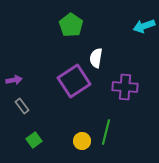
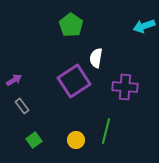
purple arrow: rotated 21 degrees counterclockwise
green line: moved 1 px up
yellow circle: moved 6 px left, 1 px up
